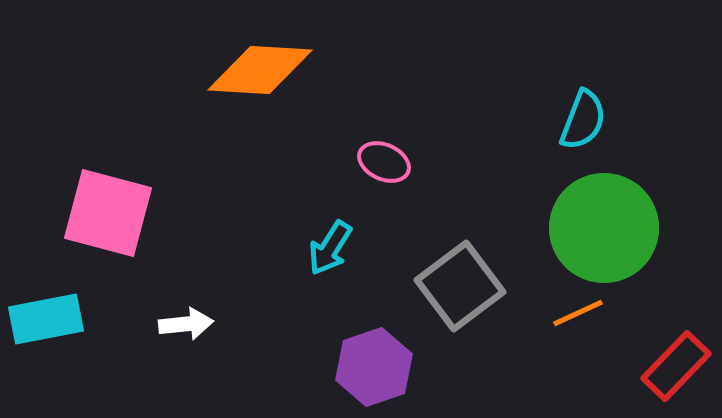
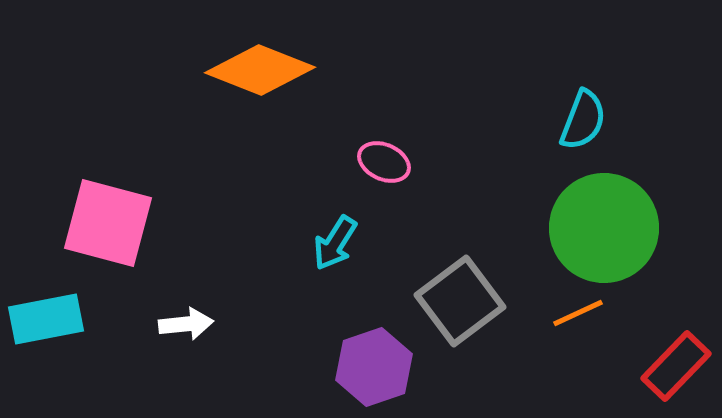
orange diamond: rotated 18 degrees clockwise
pink square: moved 10 px down
cyan arrow: moved 5 px right, 5 px up
gray square: moved 15 px down
